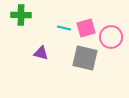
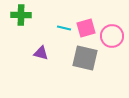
pink circle: moved 1 px right, 1 px up
